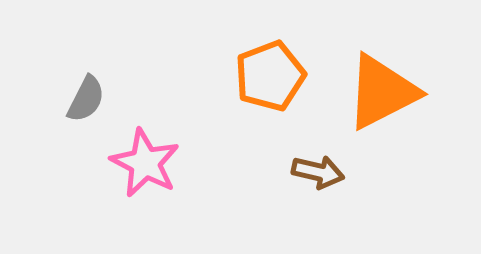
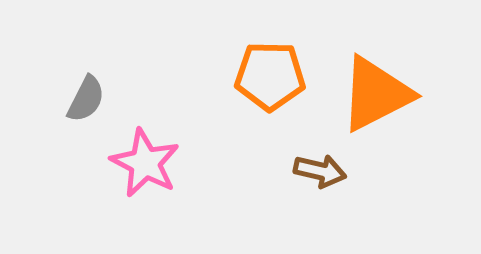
orange pentagon: rotated 22 degrees clockwise
orange triangle: moved 6 px left, 2 px down
brown arrow: moved 2 px right, 1 px up
